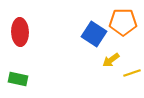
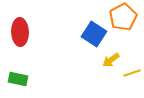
orange pentagon: moved 5 px up; rotated 28 degrees counterclockwise
